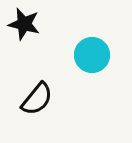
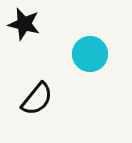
cyan circle: moved 2 px left, 1 px up
